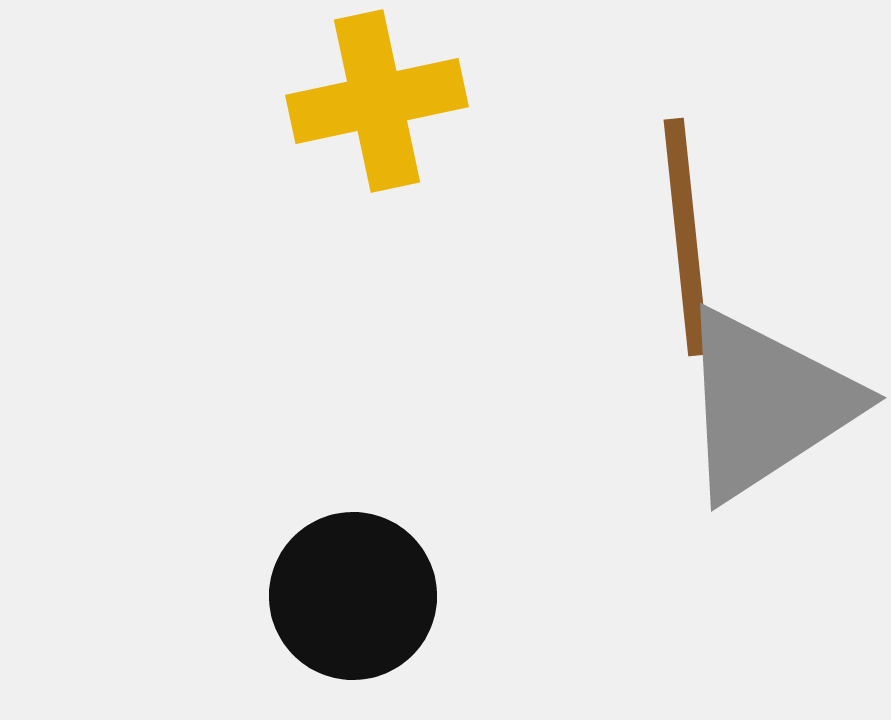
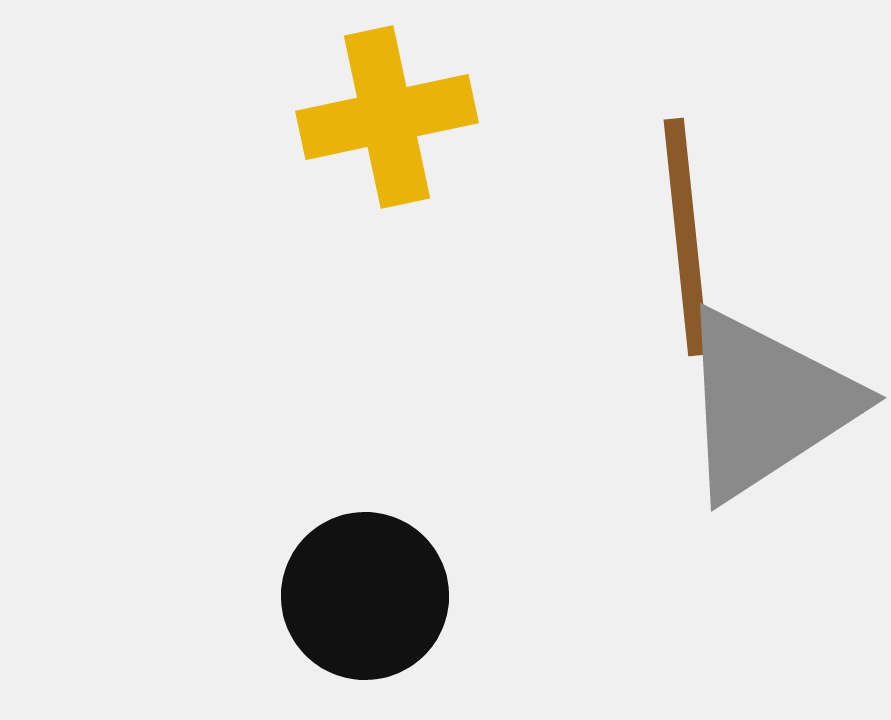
yellow cross: moved 10 px right, 16 px down
black circle: moved 12 px right
